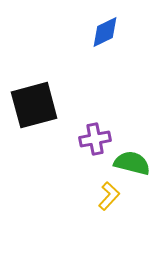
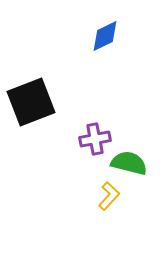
blue diamond: moved 4 px down
black square: moved 3 px left, 3 px up; rotated 6 degrees counterclockwise
green semicircle: moved 3 px left
